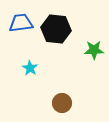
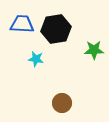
blue trapezoid: moved 1 px right, 1 px down; rotated 10 degrees clockwise
black hexagon: rotated 16 degrees counterclockwise
cyan star: moved 6 px right, 9 px up; rotated 21 degrees counterclockwise
